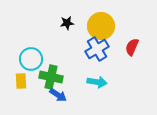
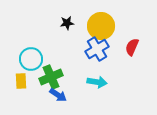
green cross: rotated 35 degrees counterclockwise
